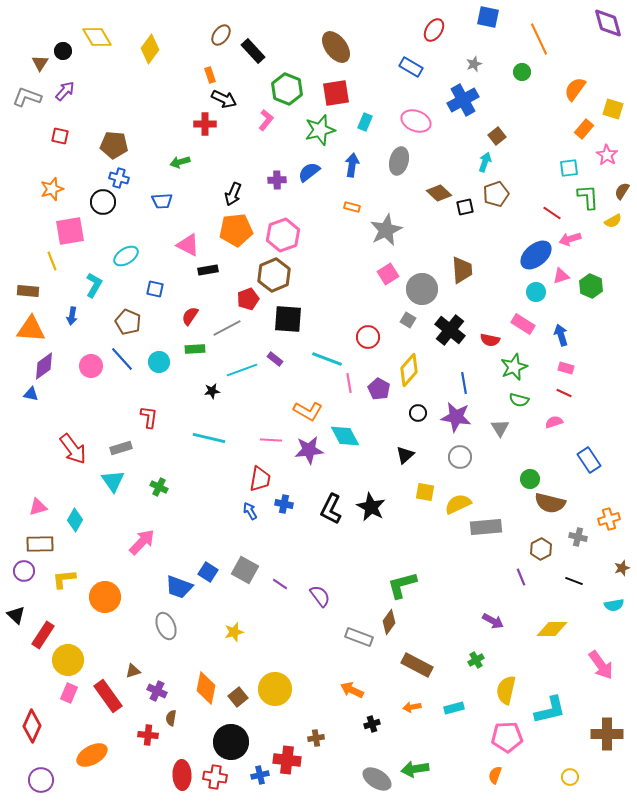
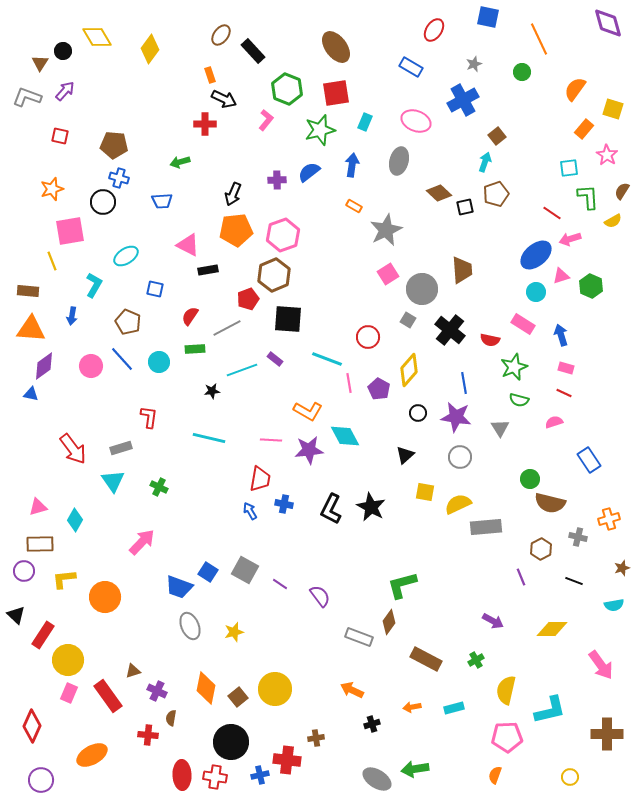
orange rectangle at (352, 207): moved 2 px right, 1 px up; rotated 14 degrees clockwise
gray ellipse at (166, 626): moved 24 px right
brown rectangle at (417, 665): moved 9 px right, 6 px up
